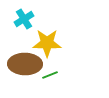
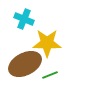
cyan cross: rotated 36 degrees counterclockwise
brown ellipse: rotated 28 degrees counterclockwise
